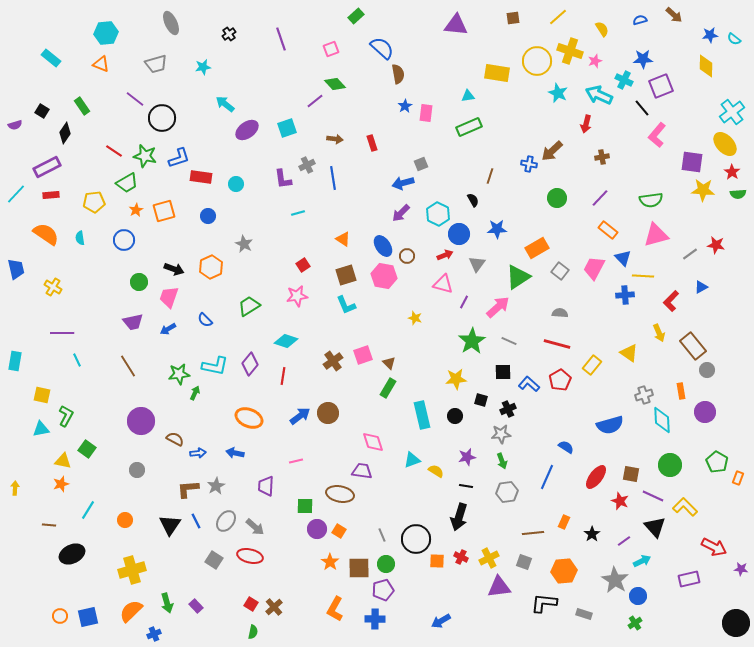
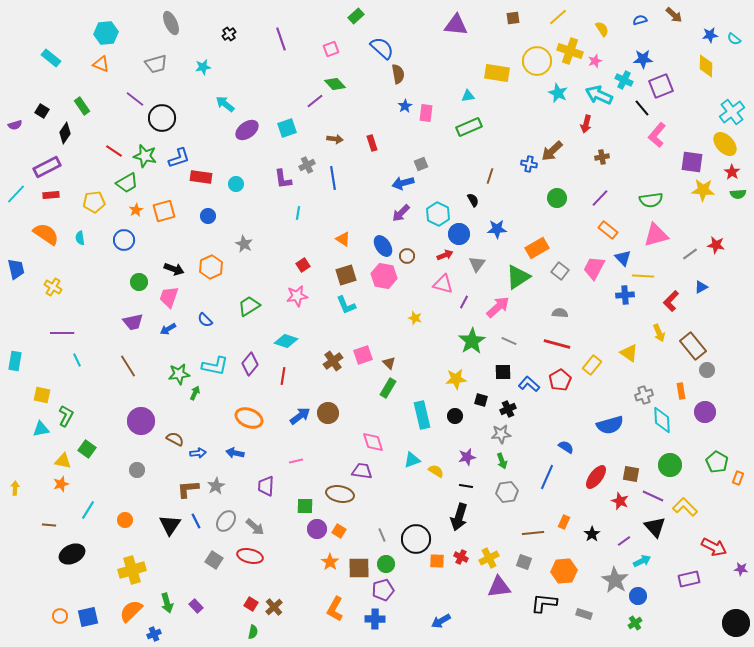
cyan line at (298, 213): rotated 64 degrees counterclockwise
